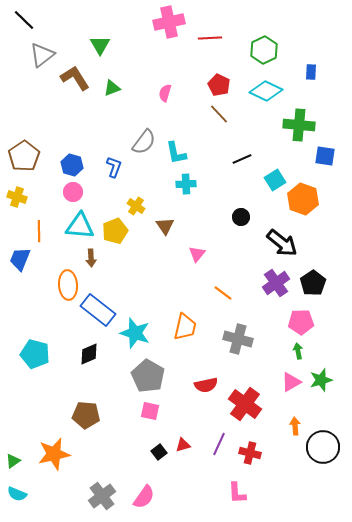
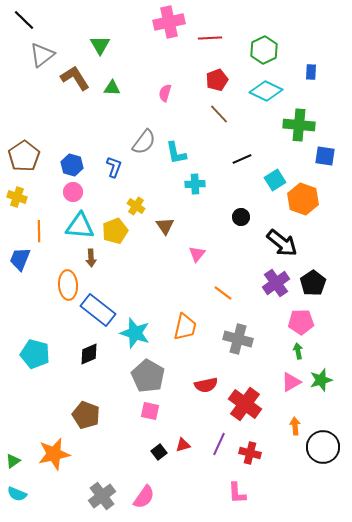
red pentagon at (219, 85): moved 2 px left, 5 px up; rotated 25 degrees clockwise
green triangle at (112, 88): rotated 24 degrees clockwise
cyan cross at (186, 184): moved 9 px right
brown pentagon at (86, 415): rotated 16 degrees clockwise
